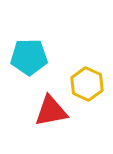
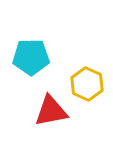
cyan pentagon: moved 2 px right
